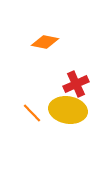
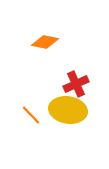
orange line: moved 1 px left, 2 px down
